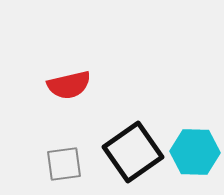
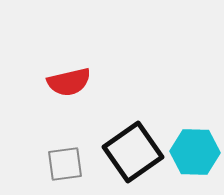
red semicircle: moved 3 px up
gray square: moved 1 px right
